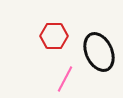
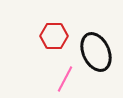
black ellipse: moved 3 px left
